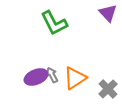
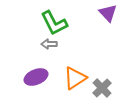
gray arrow: moved 3 px left, 31 px up; rotated 63 degrees counterclockwise
gray cross: moved 6 px left, 1 px up
